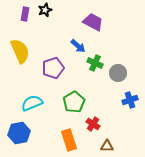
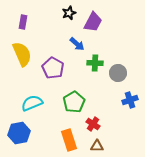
black star: moved 24 px right, 3 px down
purple rectangle: moved 2 px left, 8 px down
purple trapezoid: rotated 90 degrees clockwise
blue arrow: moved 1 px left, 2 px up
yellow semicircle: moved 2 px right, 3 px down
green cross: rotated 21 degrees counterclockwise
purple pentagon: rotated 25 degrees counterclockwise
brown triangle: moved 10 px left
